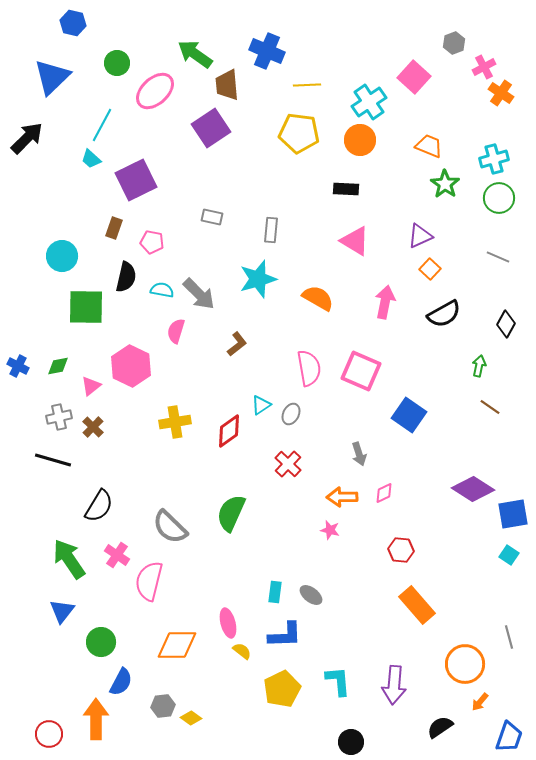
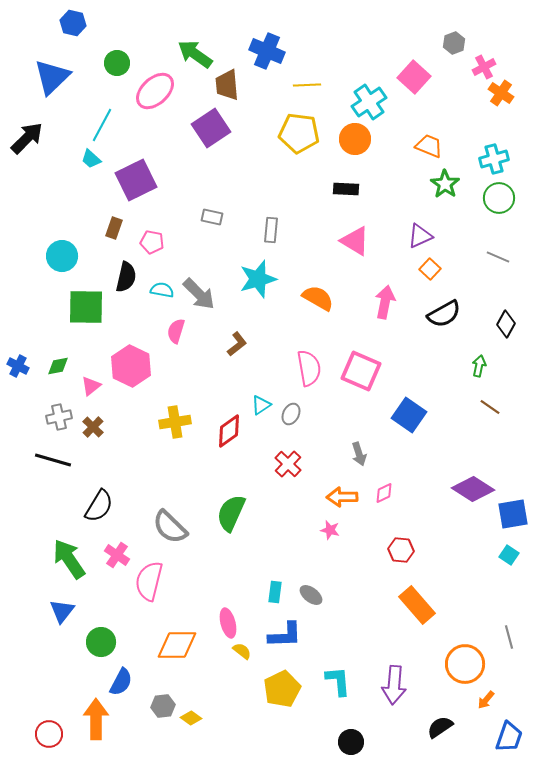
orange circle at (360, 140): moved 5 px left, 1 px up
orange arrow at (480, 702): moved 6 px right, 2 px up
